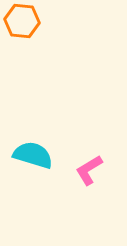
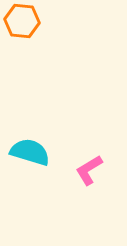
cyan semicircle: moved 3 px left, 3 px up
